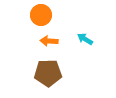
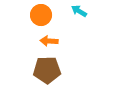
cyan arrow: moved 6 px left, 28 px up
brown pentagon: moved 1 px left, 3 px up
